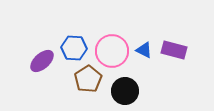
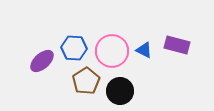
purple rectangle: moved 3 px right, 5 px up
brown pentagon: moved 2 px left, 2 px down
black circle: moved 5 px left
